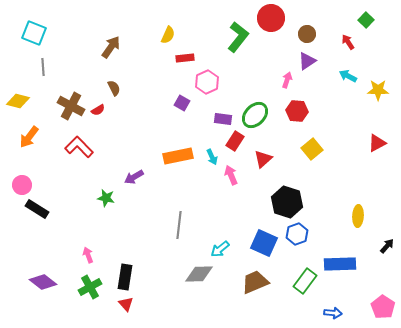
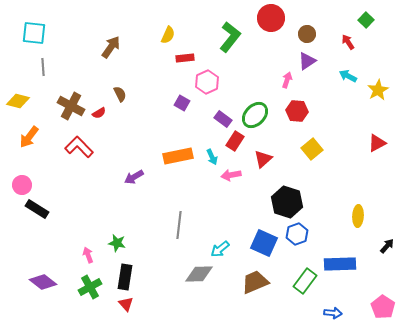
cyan square at (34, 33): rotated 15 degrees counterclockwise
green L-shape at (238, 37): moved 8 px left
brown semicircle at (114, 88): moved 6 px right, 6 px down
yellow star at (378, 90): rotated 30 degrees counterclockwise
red semicircle at (98, 110): moved 1 px right, 3 px down
purple rectangle at (223, 119): rotated 30 degrees clockwise
pink arrow at (231, 175): rotated 78 degrees counterclockwise
green star at (106, 198): moved 11 px right, 45 px down
